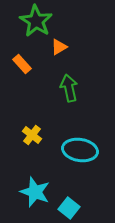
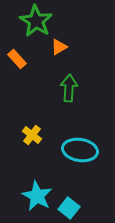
orange rectangle: moved 5 px left, 5 px up
green arrow: rotated 16 degrees clockwise
cyan star: moved 2 px right, 4 px down; rotated 8 degrees clockwise
